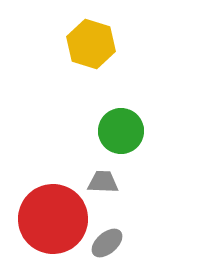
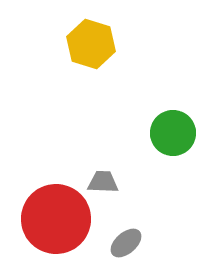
green circle: moved 52 px right, 2 px down
red circle: moved 3 px right
gray ellipse: moved 19 px right
